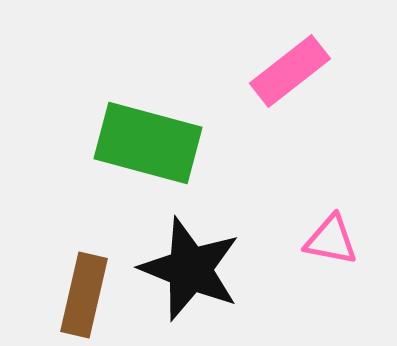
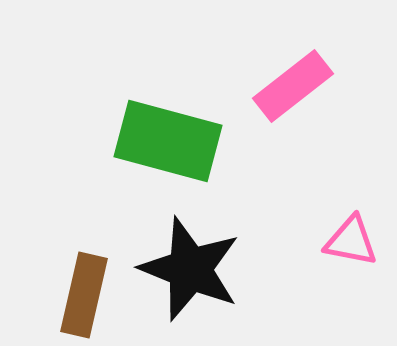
pink rectangle: moved 3 px right, 15 px down
green rectangle: moved 20 px right, 2 px up
pink triangle: moved 20 px right, 1 px down
